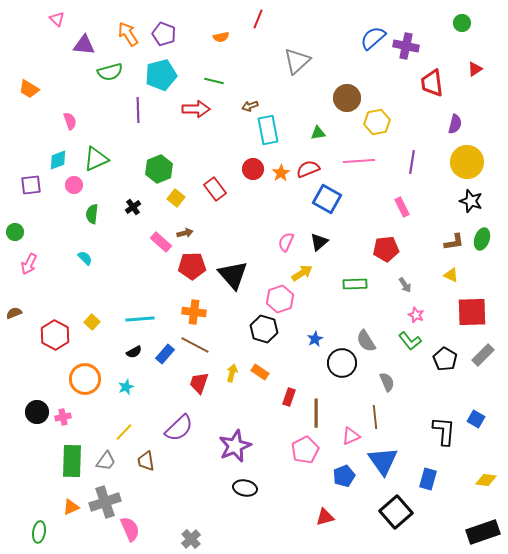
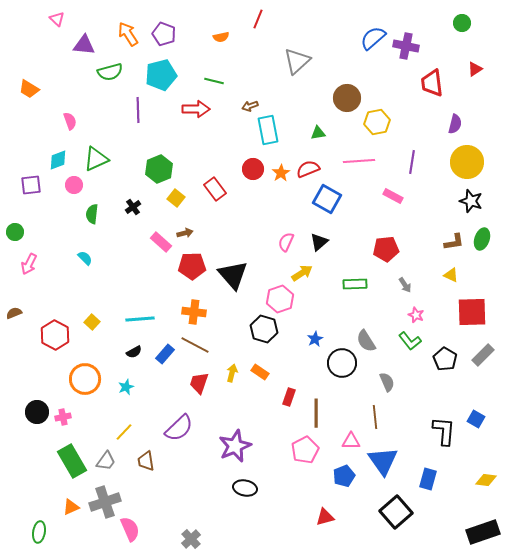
pink rectangle at (402, 207): moved 9 px left, 11 px up; rotated 36 degrees counterclockwise
pink triangle at (351, 436): moved 5 px down; rotated 24 degrees clockwise
green rectangle at (72, 461): rotated 32 degrees counterclockwise
